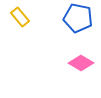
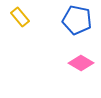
blue pentagon: moved 1 px left, 2 px down
